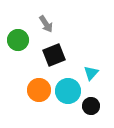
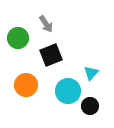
green circle: moved 2 px up
black square: moved 3 px left
orange circle: moved 13 px left, 5 px up
black circle: moved 1 px left
